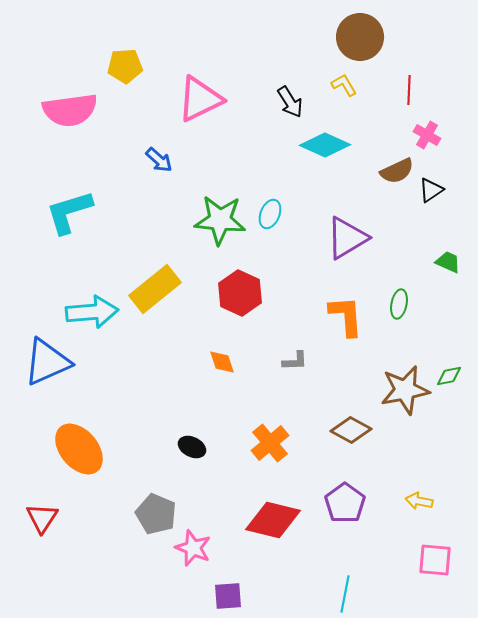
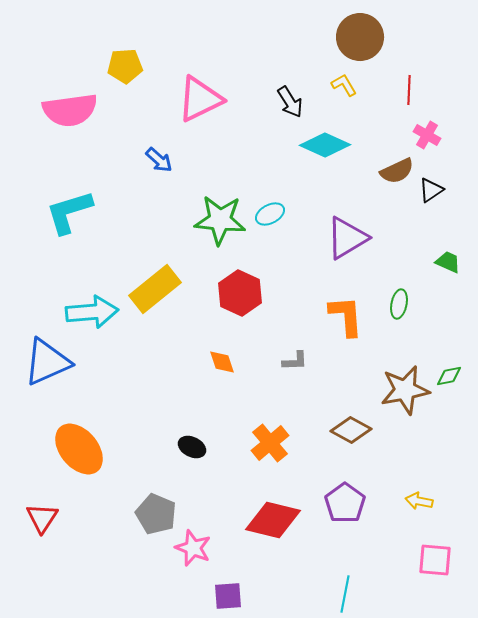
cyan ellipse: rotated 40 degrees clockwise
